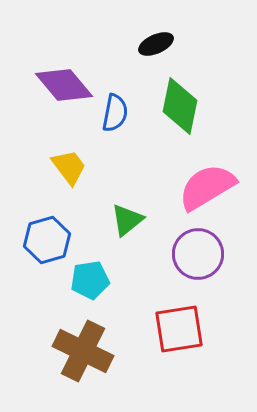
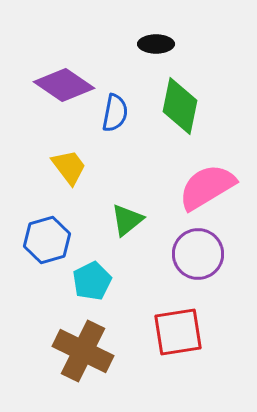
black ellipse: rotated 24 degrees clockwise
purple diamond: rotated 16 degrees counterclockwise
cyan pentagon: moved 2 px right, 1 px down; rotated 18 degrees counterclockwise
red square: moved 1 px left, 3 px down
